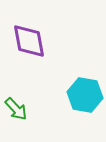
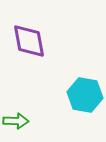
green arrow: moved 12 px down; rotated 45 degrees counterclockwise
